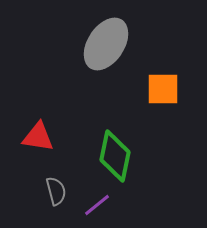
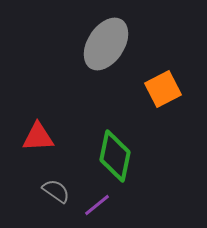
orange square: rotated 27 degrees counterclockwise
red triangle: rotated 12 degrees counterclockwise
gray semicircle: rotated 40 degrees counterclockwise
